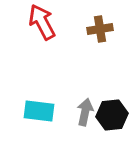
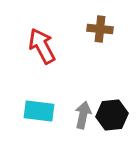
red arrow: moved 24 px down
brown cross: rotated 15 degrees clockwise
gray arrow: moved 2 px left, 3 px down
